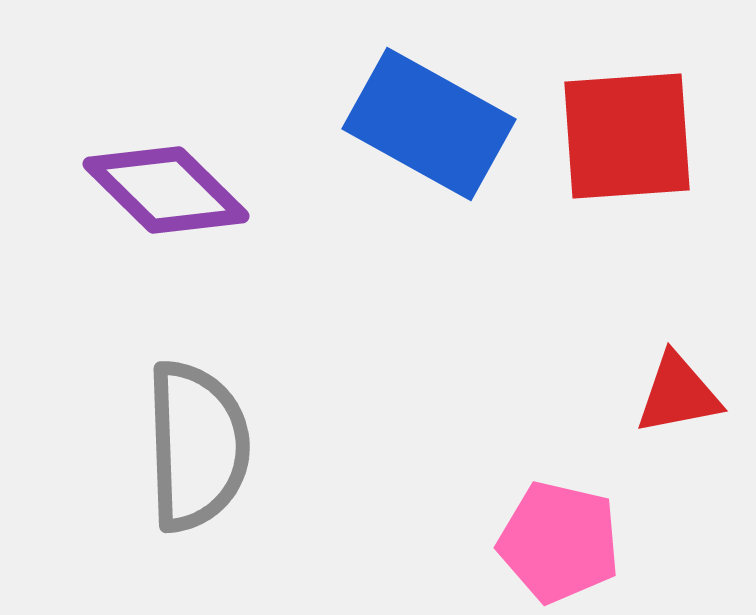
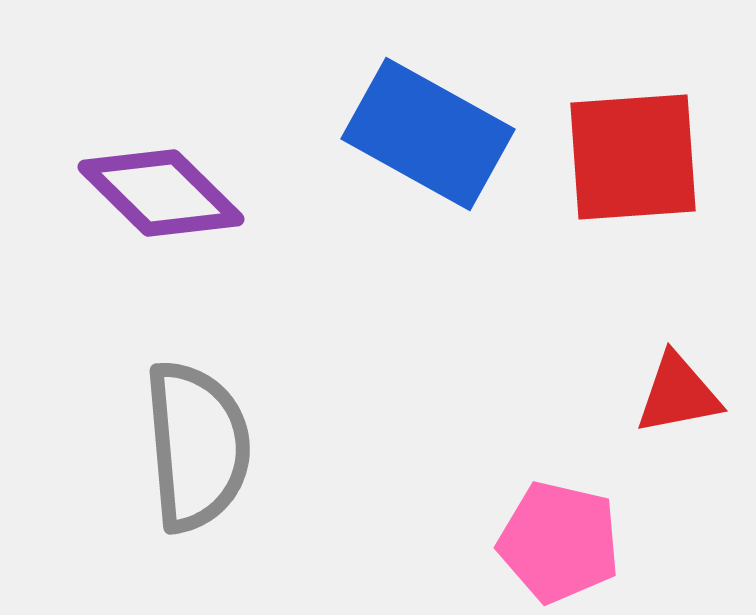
blue rectangle: moved 1 px left, 10 px down
red square: moved 6 px right, 21 px down
purple diamond: moved 5 px left, 3 px down
gray semicircle: rotated 3 degrees counterclockwise
